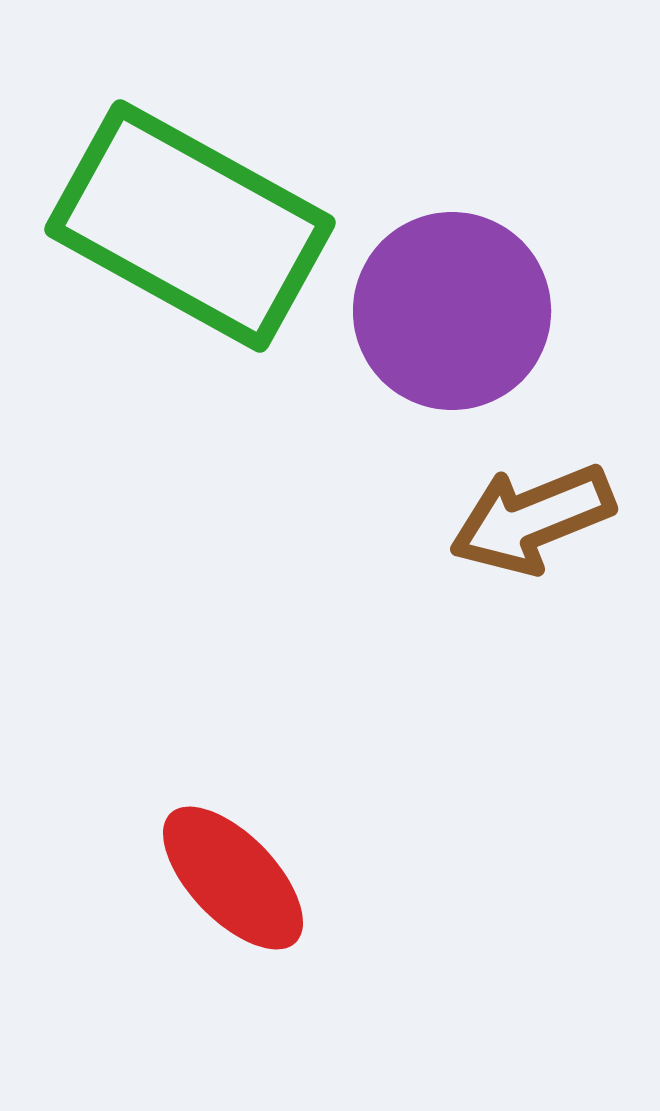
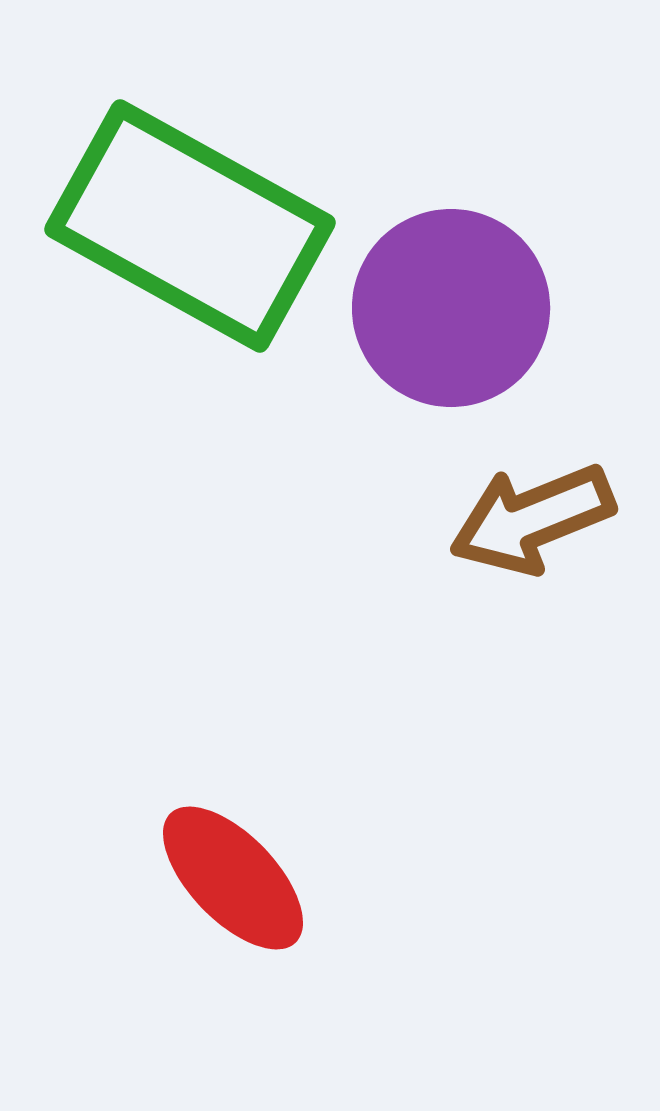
purple circle: moved 1 px left, 3 px up
